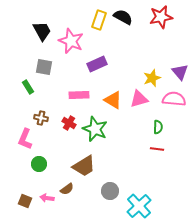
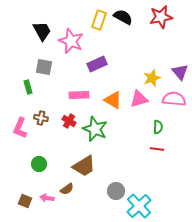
green rectangle: rotated 16 degrees clockwise
red cross: moved 2 px up
pink L-shape: moved 5 px left, 11 px up
gray circle: moved 6 px right
